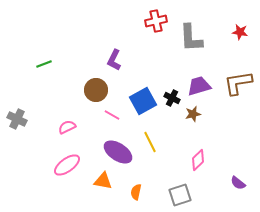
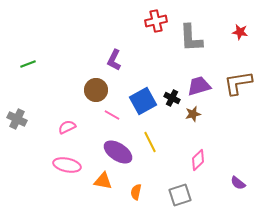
green line: moved 16 px left
pink ellipse: rotated 48 degrees clockwise
